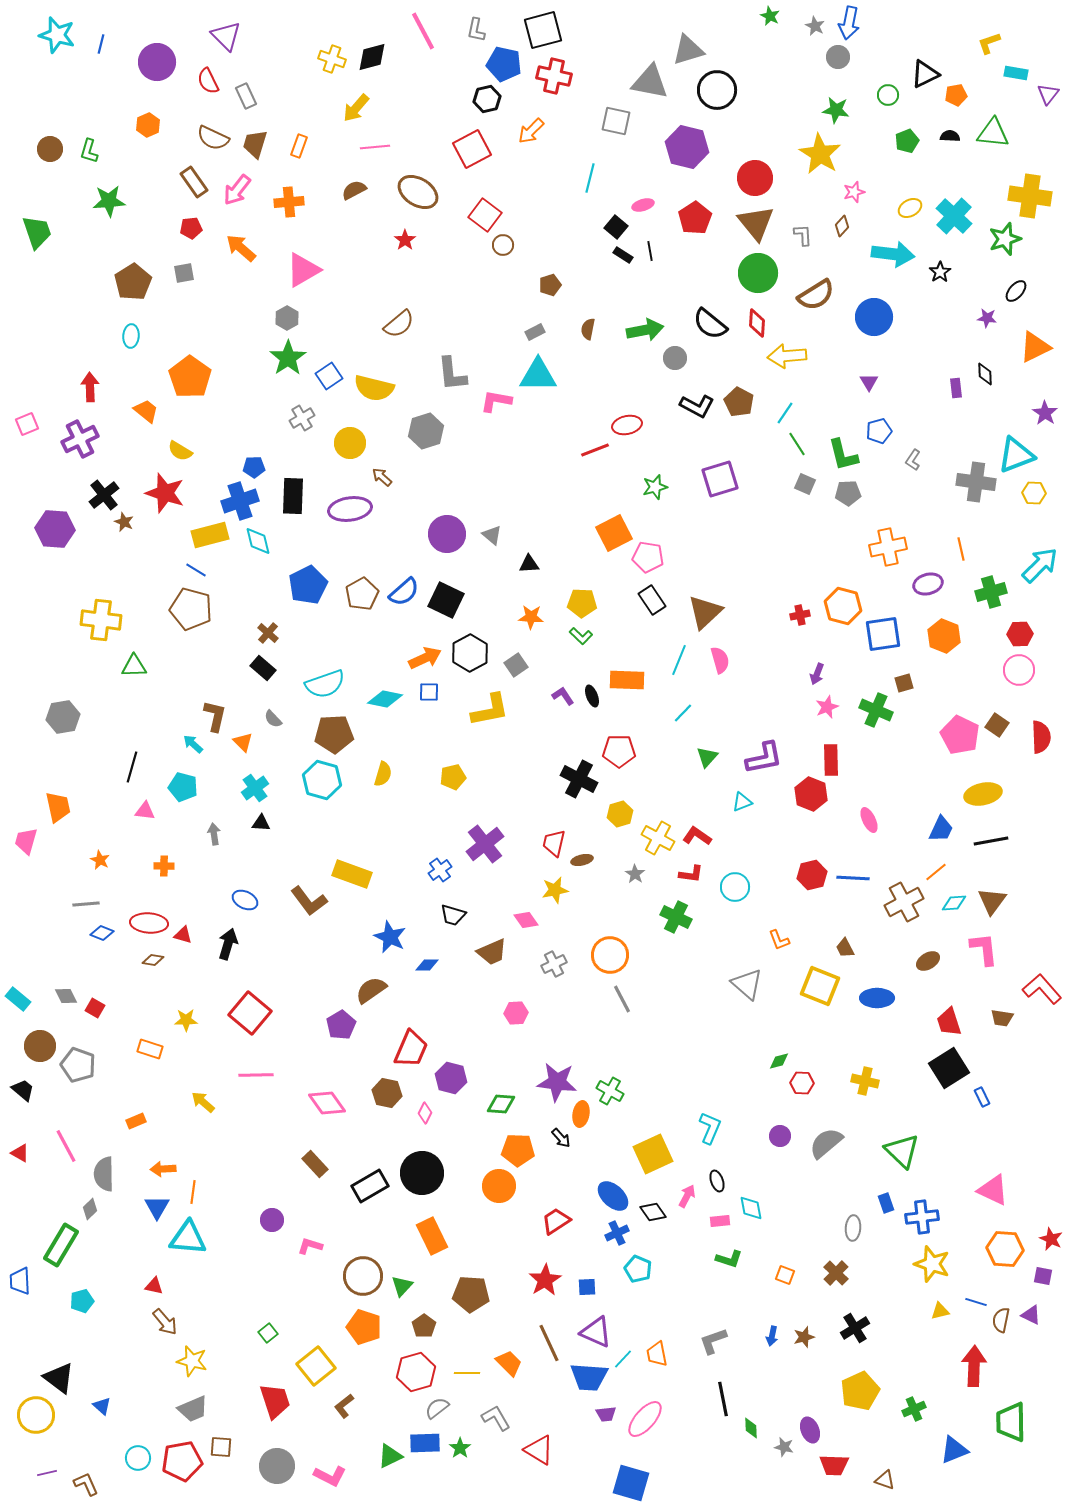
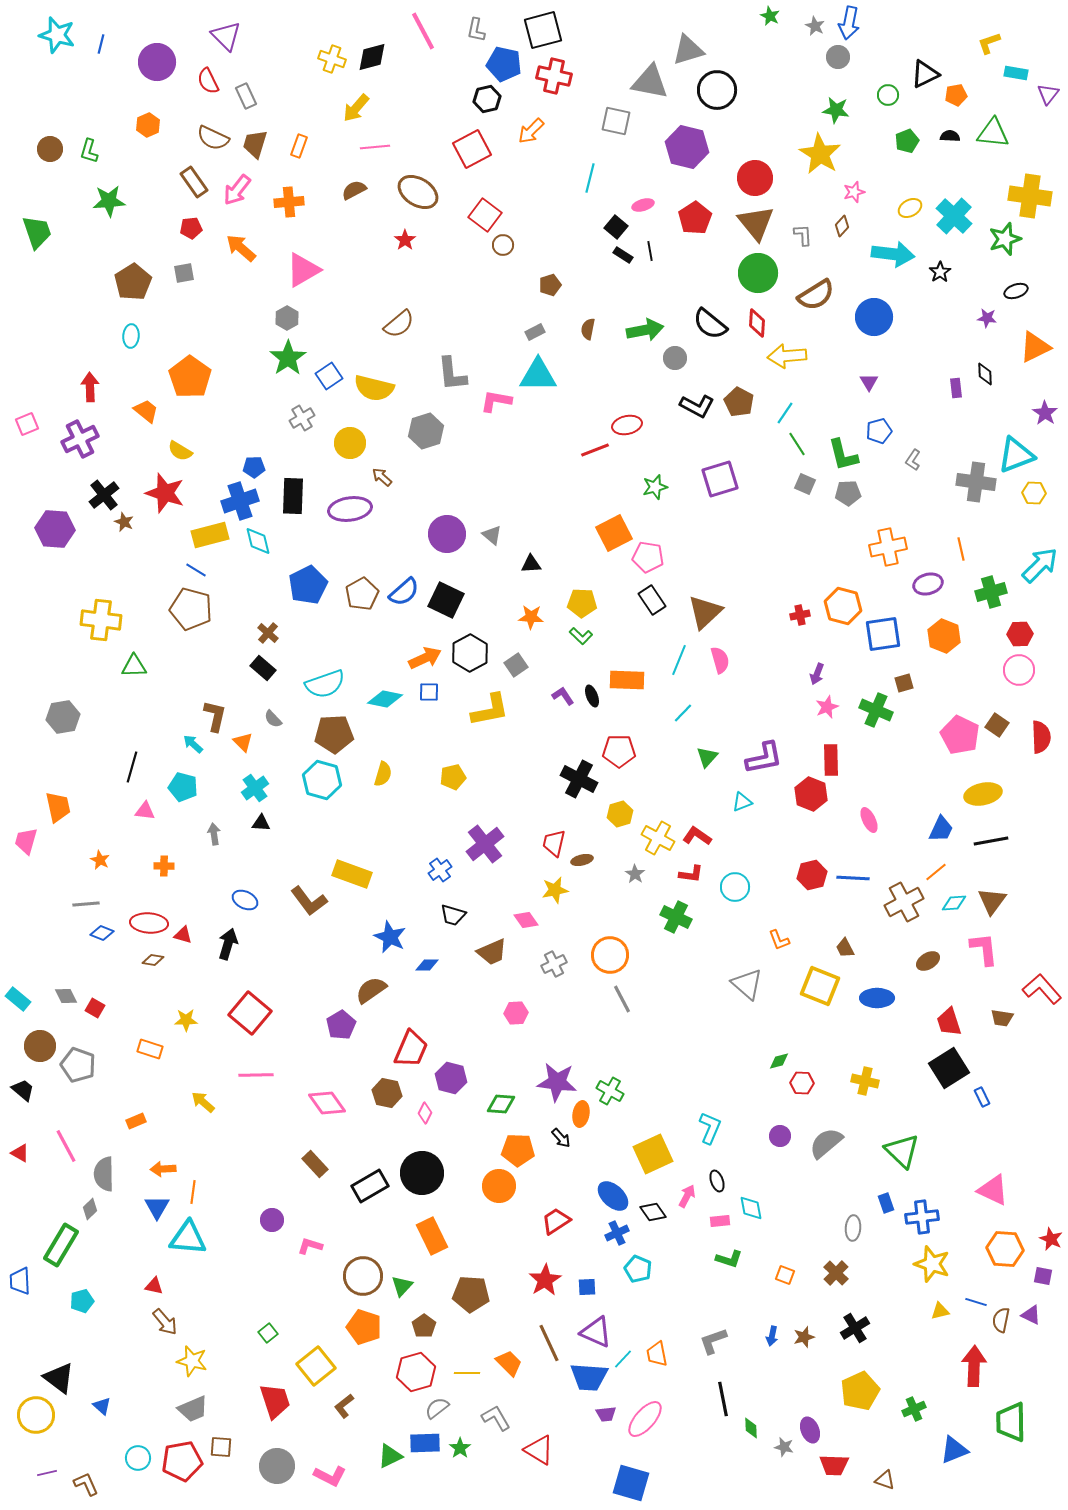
black ellipse at (1016, 291): rotated 30 degrees clockwise
black triangle at (529, 564): moved 2 px right
